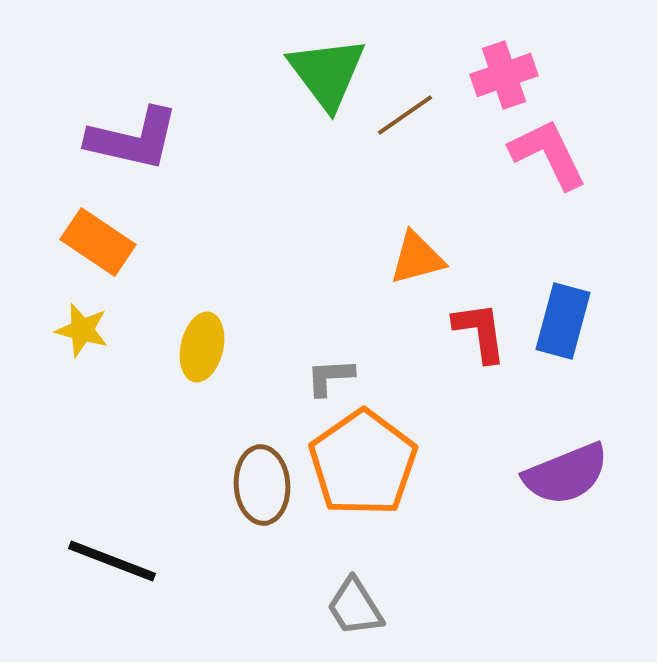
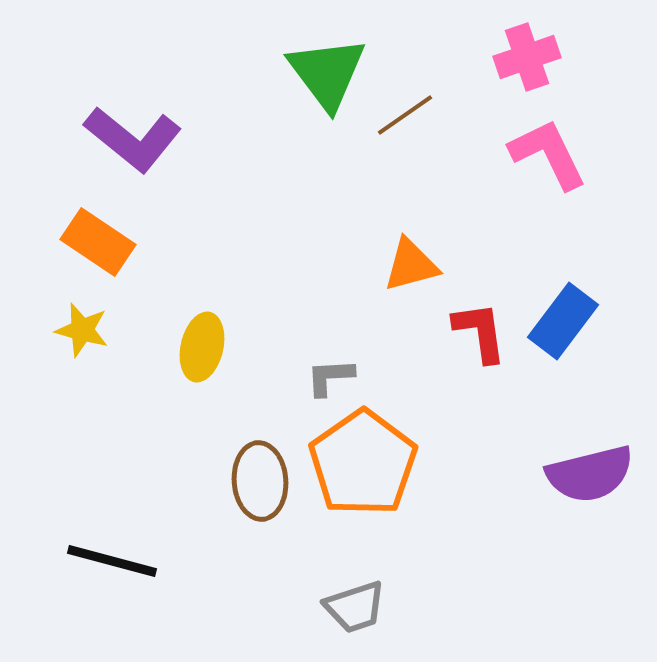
pink cross: moved 23 px right, 18 px up
purple L-shape: rotated 26 degrees clockwise
orange triangle: moved 6 px left, 7 px down
blue rectangle: rotated 22 degrees clockwise
purple semicircle: moved 24 px right; rotated 8 degrees clockwise
brown ellipse: moved 2 px left, 4 px up
black line: rotated 6 degrees counterclockwise
gray trapezoid: rotated 76 degrees counterclockwise
